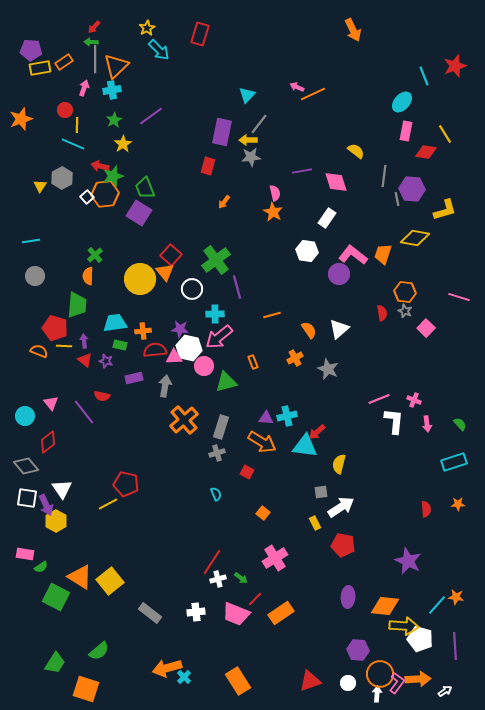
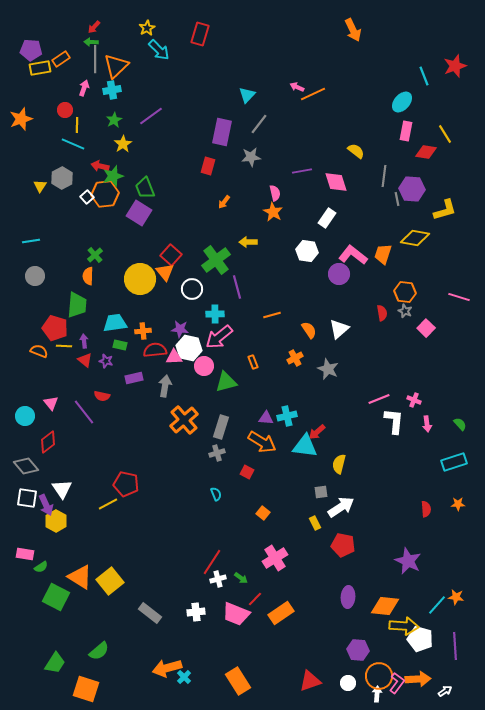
orange rectangle at (64, 62): moved 3 px left, 3 px up
yellow arrow at (248, 140): moved 102 px down
orange circle at (380, 674): moved 1 px left, 2 px down
